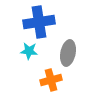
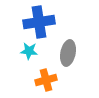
orange cross: moved 5 px left
